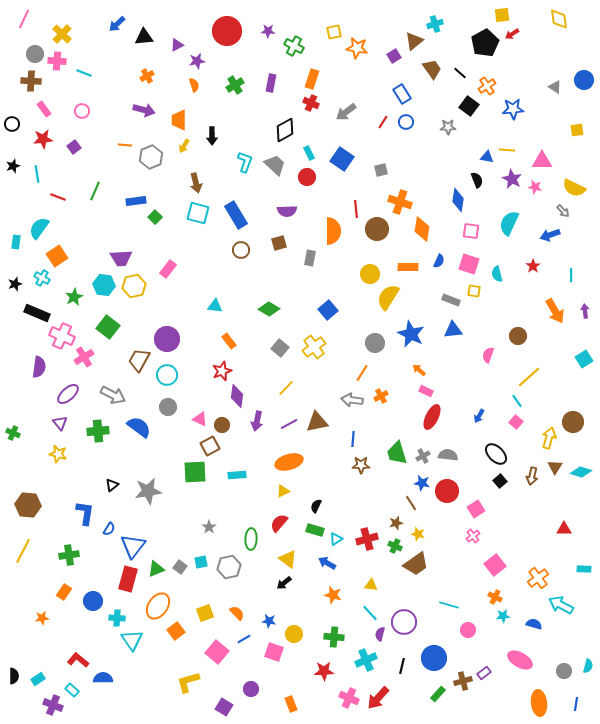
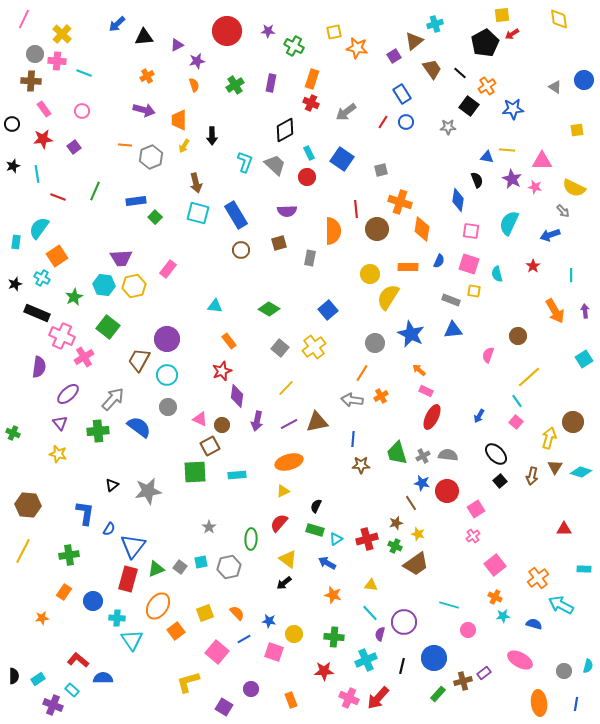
gray arrow at (113, 395): moved 4 px down; rotated 75 degrees counterclockwise
orange rectangle at (291, 704): moved 4 px up
